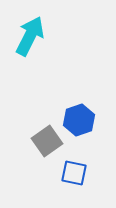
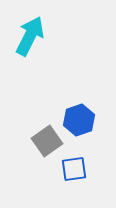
blue square: moved 4 px up; rotated 20 degrees counterclockwise
